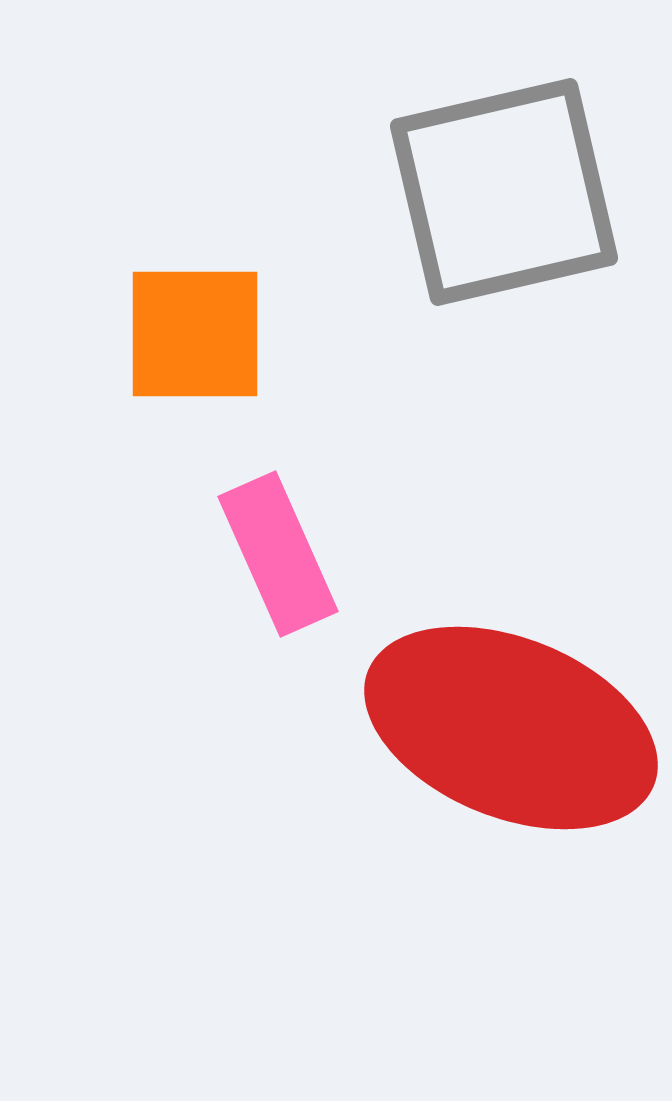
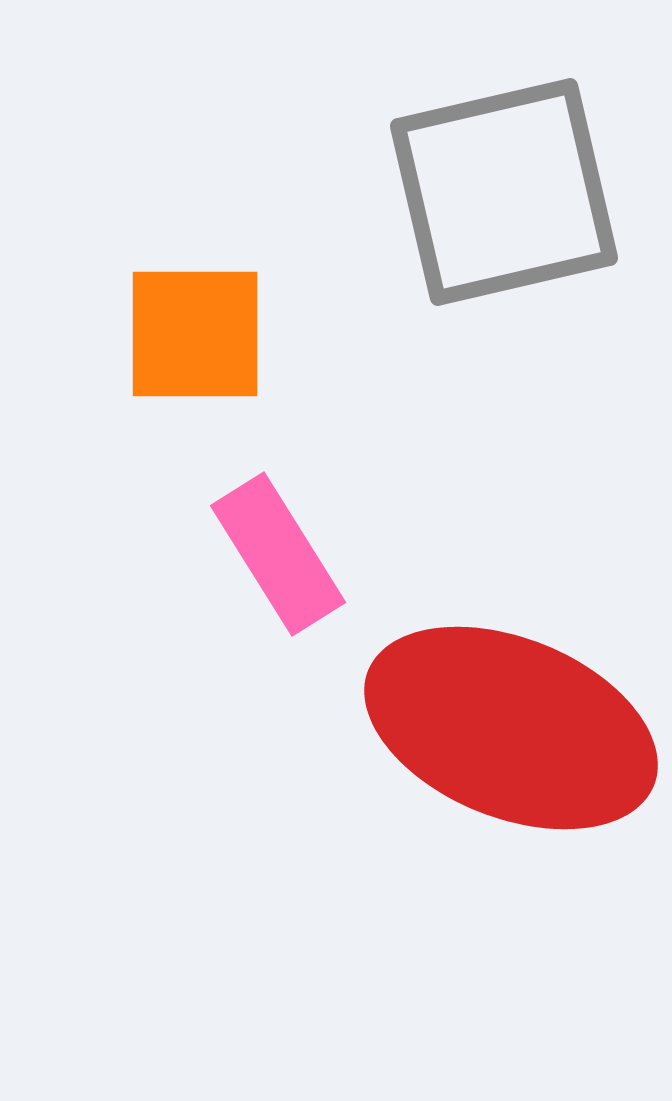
pink rectangle: rotated 8 degrees counterclockwise
